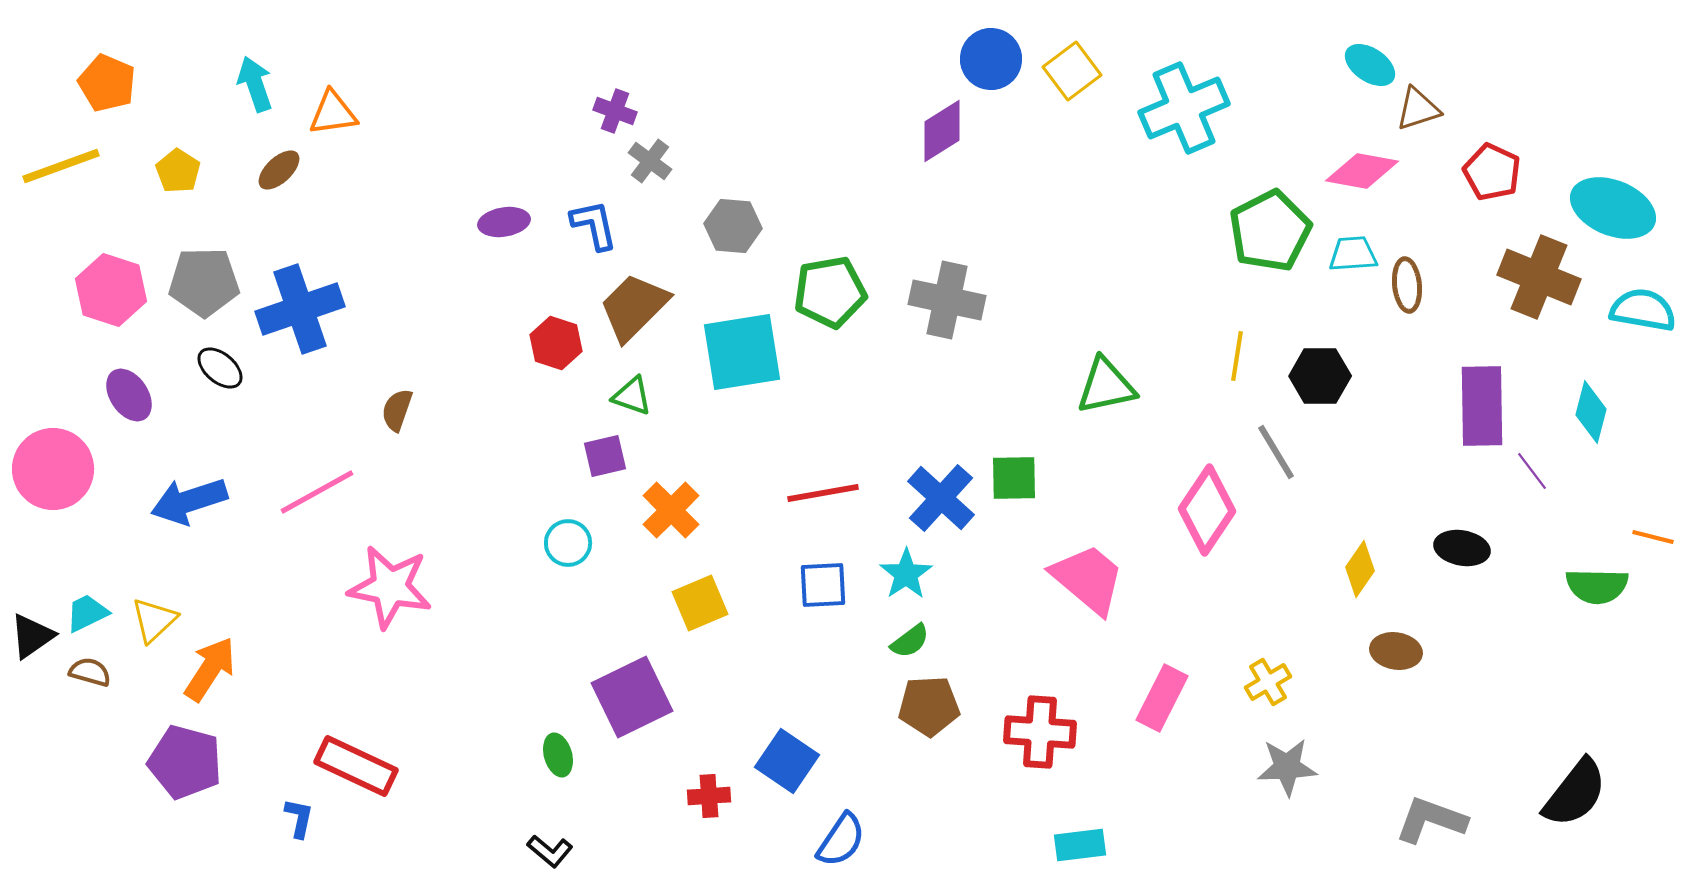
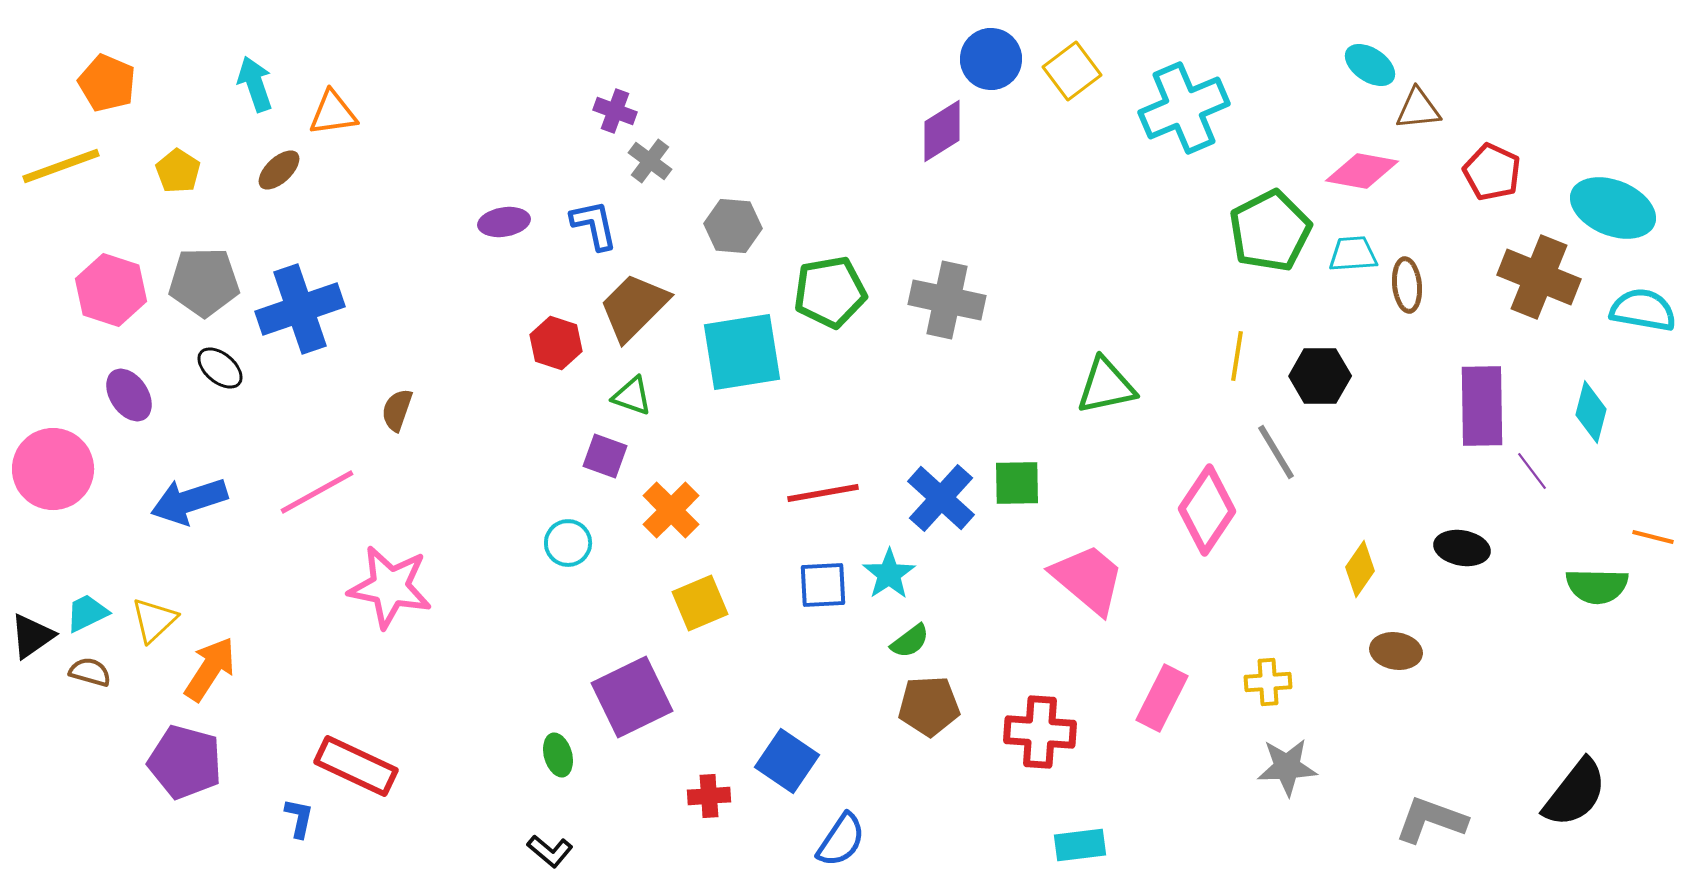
brown triangle at (1418, 109): rotated 12 degrees clockwise
purple square at (605, 456): rotated 33 degrees clockwise
green square at (1014, 478): moved 3 px right, 5 px down
cyan star at (906, 574): moved 17 px left
yellow cross at (1268, 682): rotated 27 degrees clockwise
